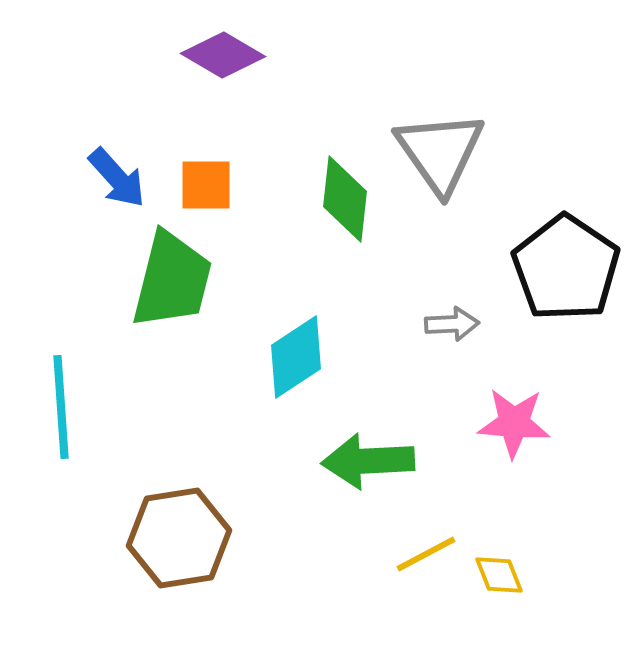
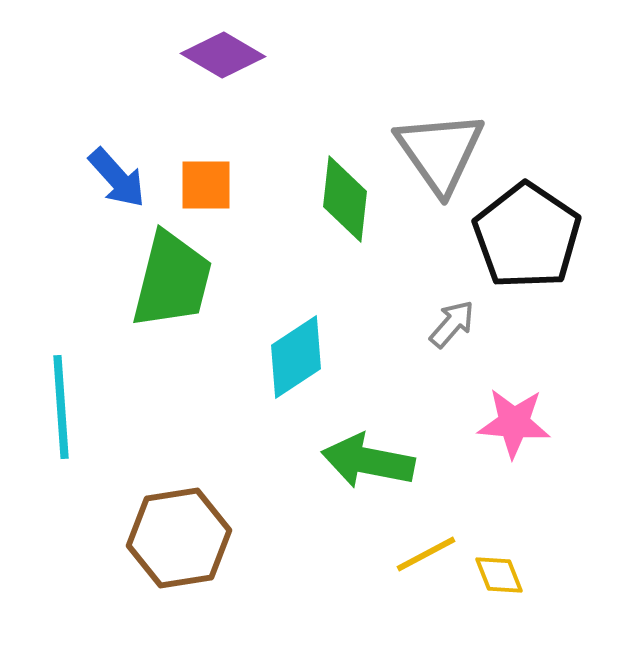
black pentagon: moved 39 px left, 32 px up
gray arrow: rotated 46 degrees counterclockwise
green arrow: rotated 14 degrees clockwise
